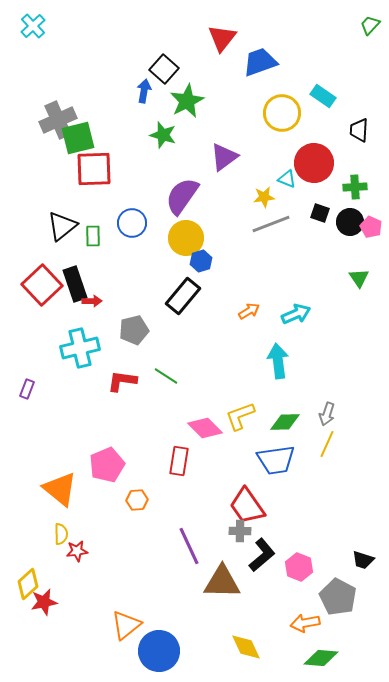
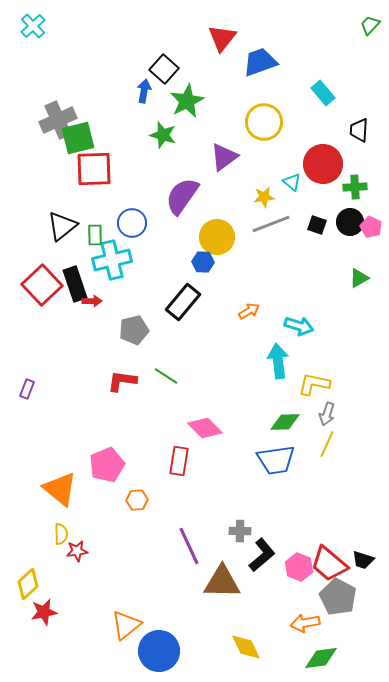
cyan rectangle at (323, 96): moved 3 px up; rotated 15 degrees clockwise
yellow circle at (282, 113): moved 18 px left, 9 px down
red circle at (314, 163): moved 9 px right, 1 px down
cyan triangle at (287, 179): moved 5 px right, 3 px down; rotated 18 degrees clockwise
black square at (320, 213): moved 3 px left, 12 px down
green rectangle at (93, 236): moved 2 px right, 1 px up
yellow circle at (186, 238): moved 31 px right, 1 px up
blue hexagon at (201, 261): moved 2 px right, 1 px down; rotated 20 degrees clockwise
green triangle at (359, 278): rotated 35 degrees clockwise
black rectangle at (183, 296): moved 6 px down
cyan arrow at (296, 314): moved 3 px right, 12 px down; rotated 40 degrees clockwise
cyan cross at (80, 348): moved 32 px right, 88 px up
yellow L-shape at (240, 416): moved 74 px right, 32 px up; rotated 32 degrees clockwise
red trapezoid at (247, 506): moved 82 px right, 58 px down; rotated 15 degrees counterclockwise
red star at (44, 602): moved 10 px down
green diamond at (321, 658): rotated 12 degrees counterclockwise
